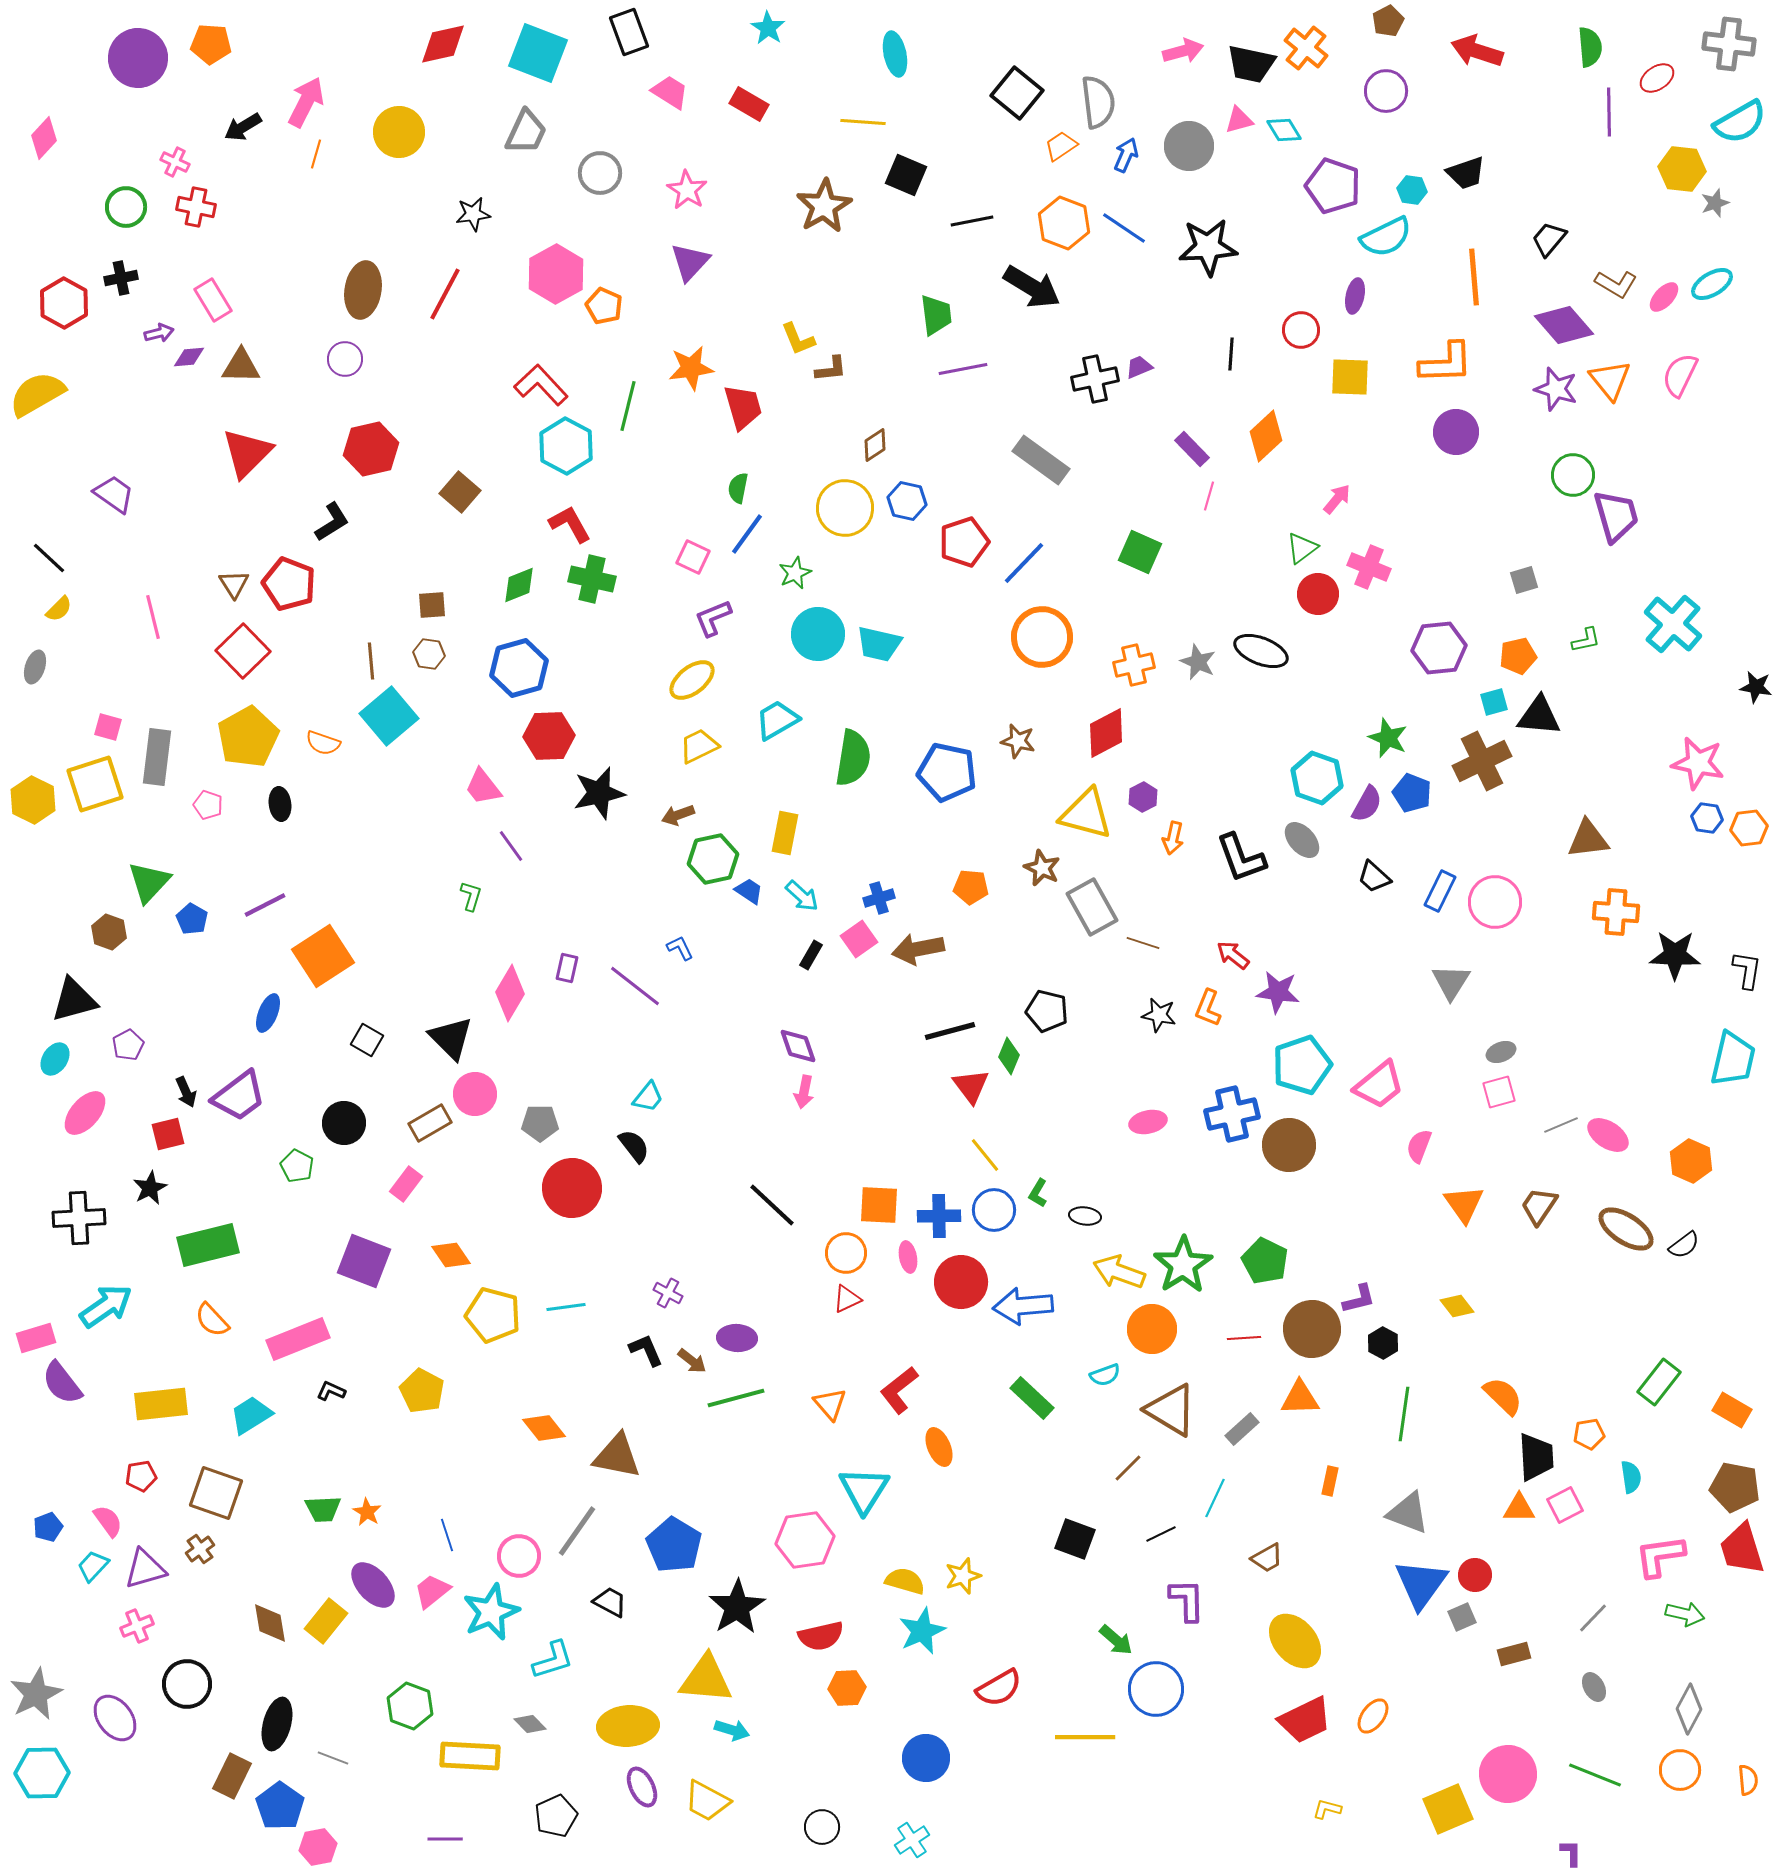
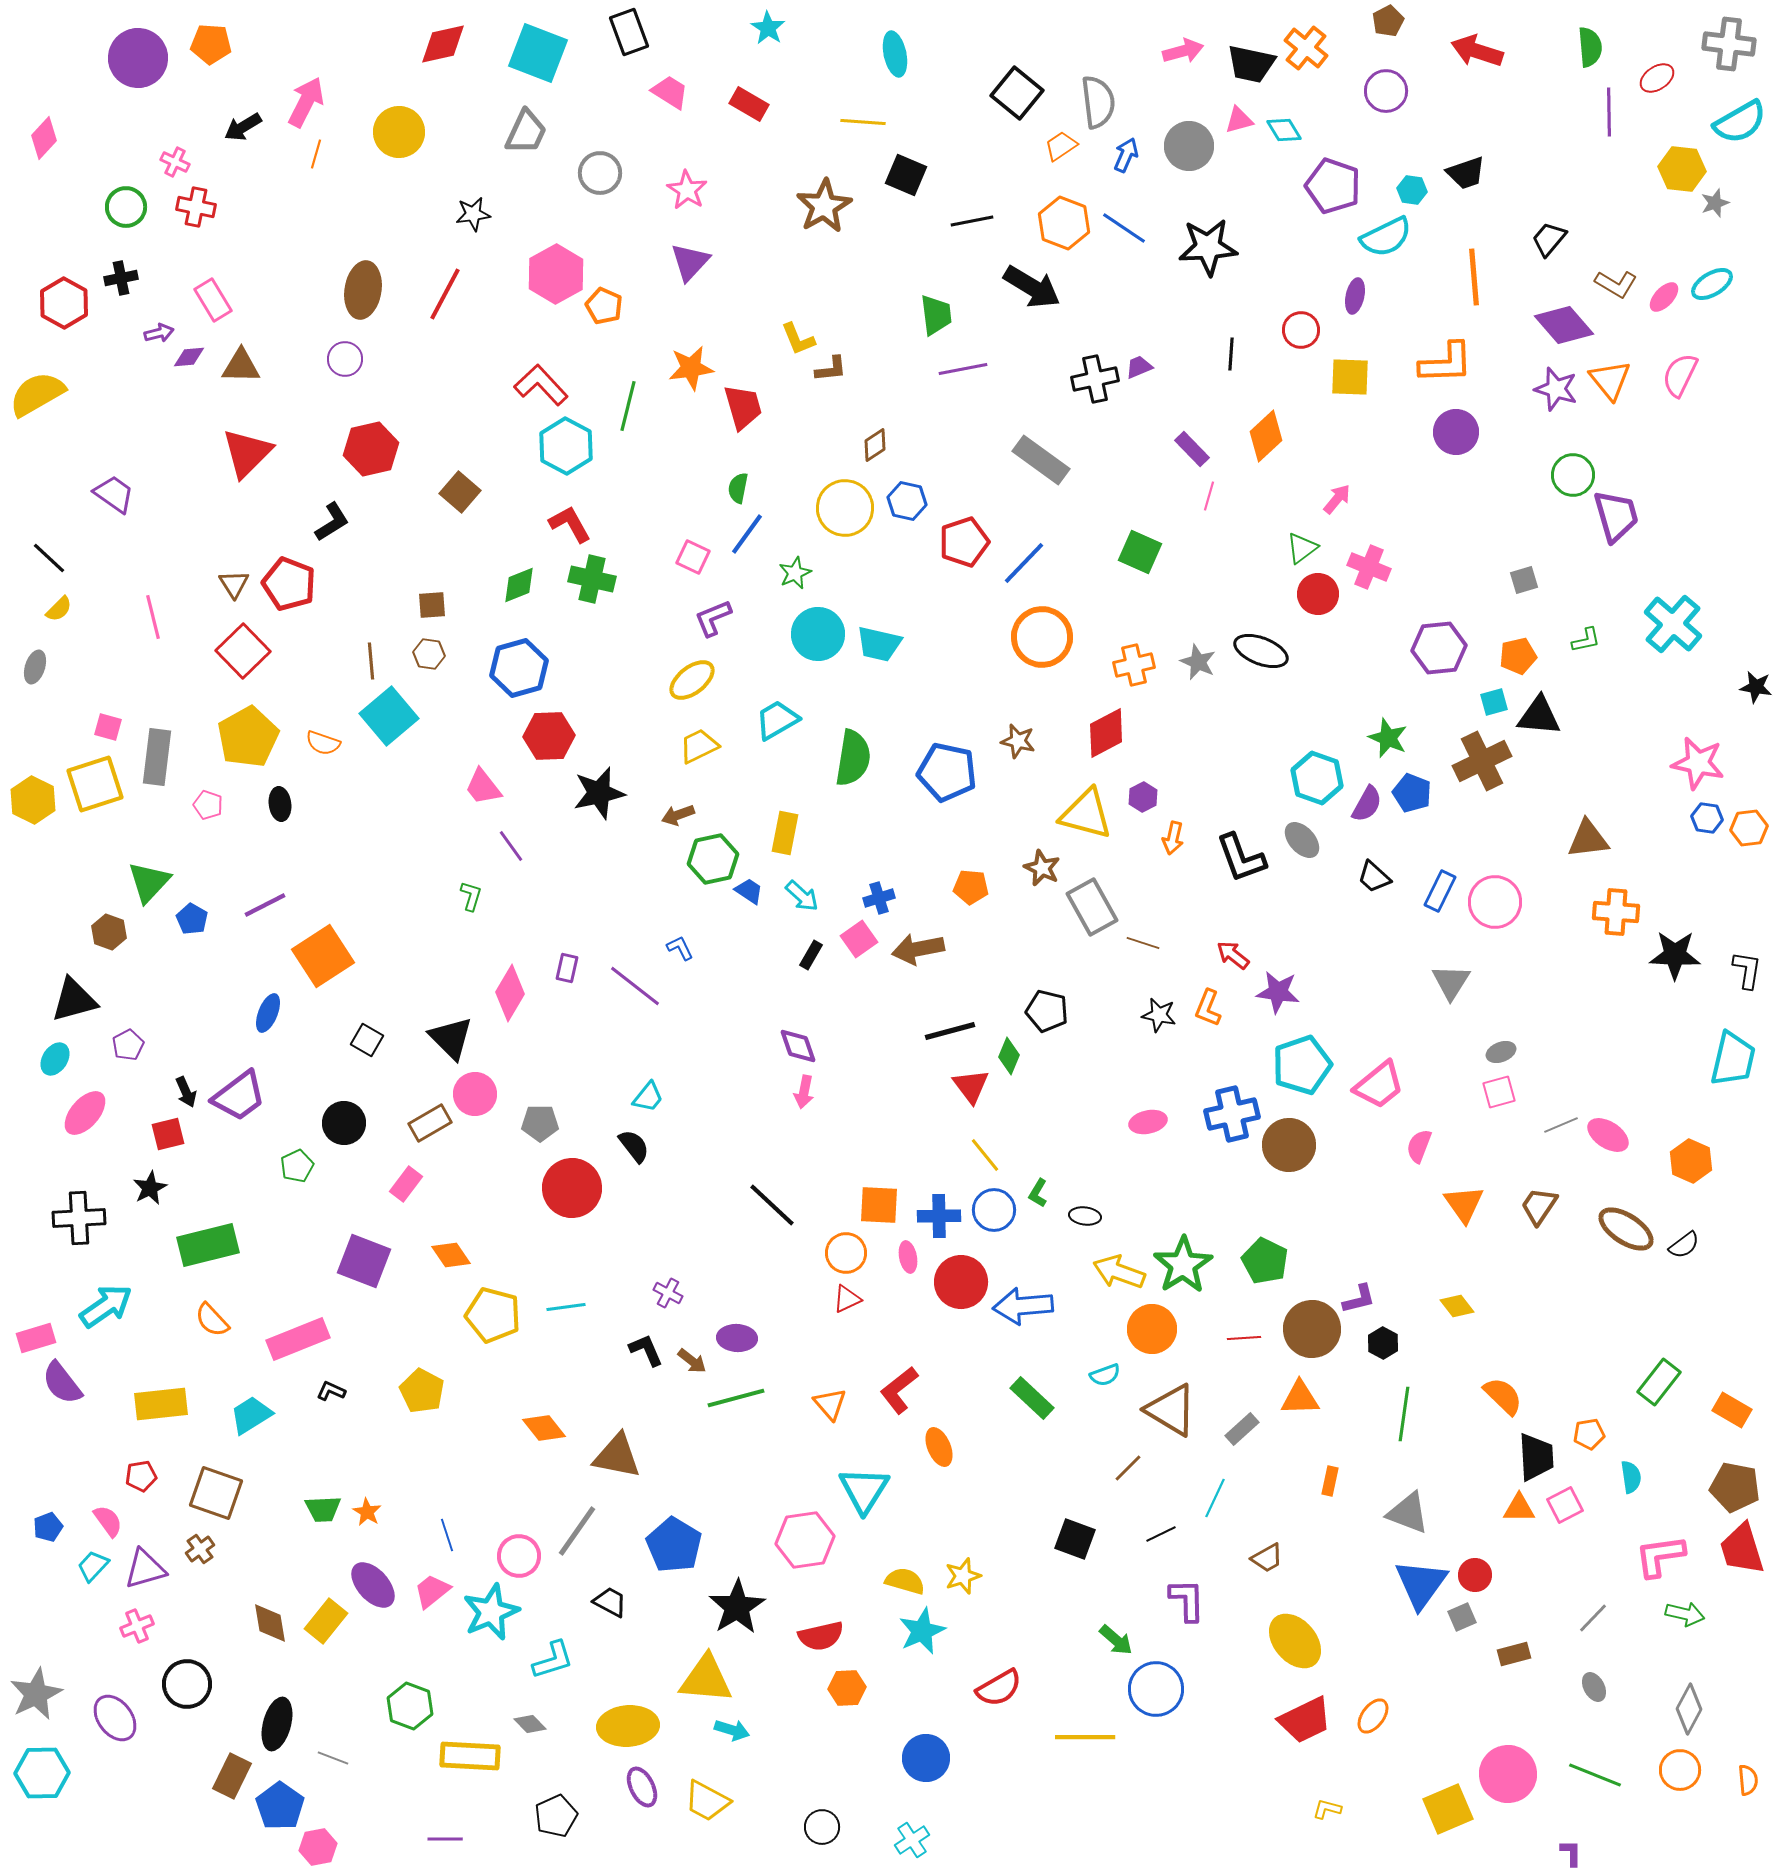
green pentagon at (297, 1166): rotated 20 degrees clockwise
